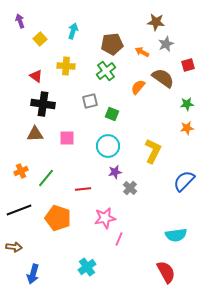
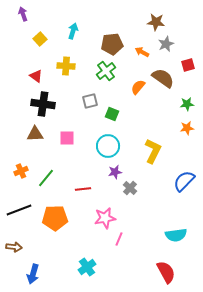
purple arrow: moved 3 px right, 7 px up
orange pentagon: moved 3 px left; rotated 20 degrees counterclockwise
